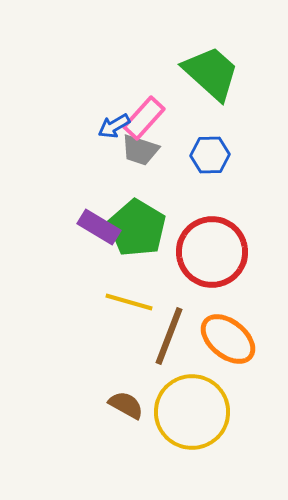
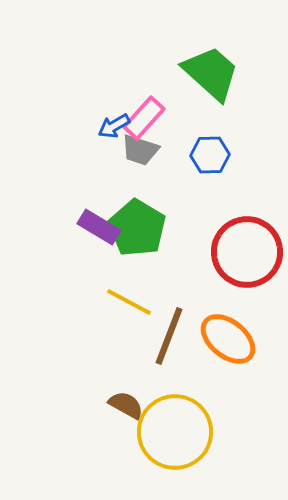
red circle: moved 35 px right
yellow line: rotated 12 degrees clockwise
yellow circle: moved 17 px left, 20 px down
